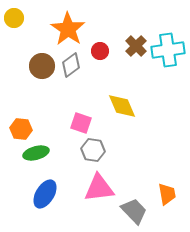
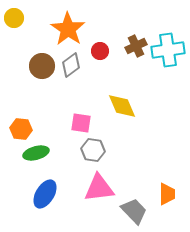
brown cross: rotated 20 degrees clockwise
pink square: rotated 10 degrees counterclockwise
orange trapezoid: rotated 10 degrees clockwise
